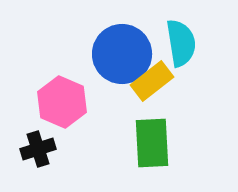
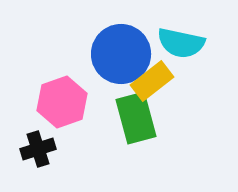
cyan semicircle: rotated 111 degrees clockwise
blue circle: moved 1 px left
pink hexagon: rotated 18 degrees clockwise
green rectangle: moved 16 px left, 25 px up; rotated 12 degrees counterclockwise
